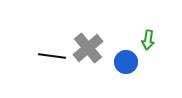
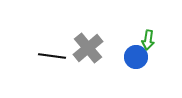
blue circle: moved 10 px right, 5 px up
